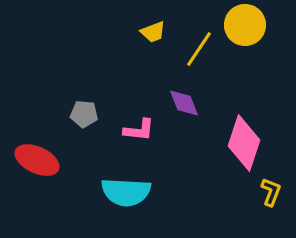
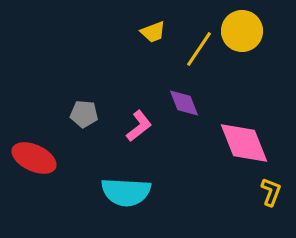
yellow circle: moved 3 px left, 6 px down
pink L-shape: moved 4 px up; rotated 44 degrees counterclockwise
pink diamond: rotated 40 degrees counterclockwise
red ellipse: moved 3 px left, 2 px up
